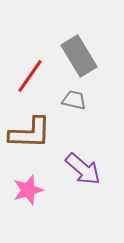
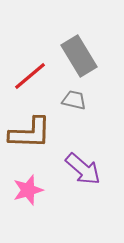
red line: rotated 15 degrees clockwise
